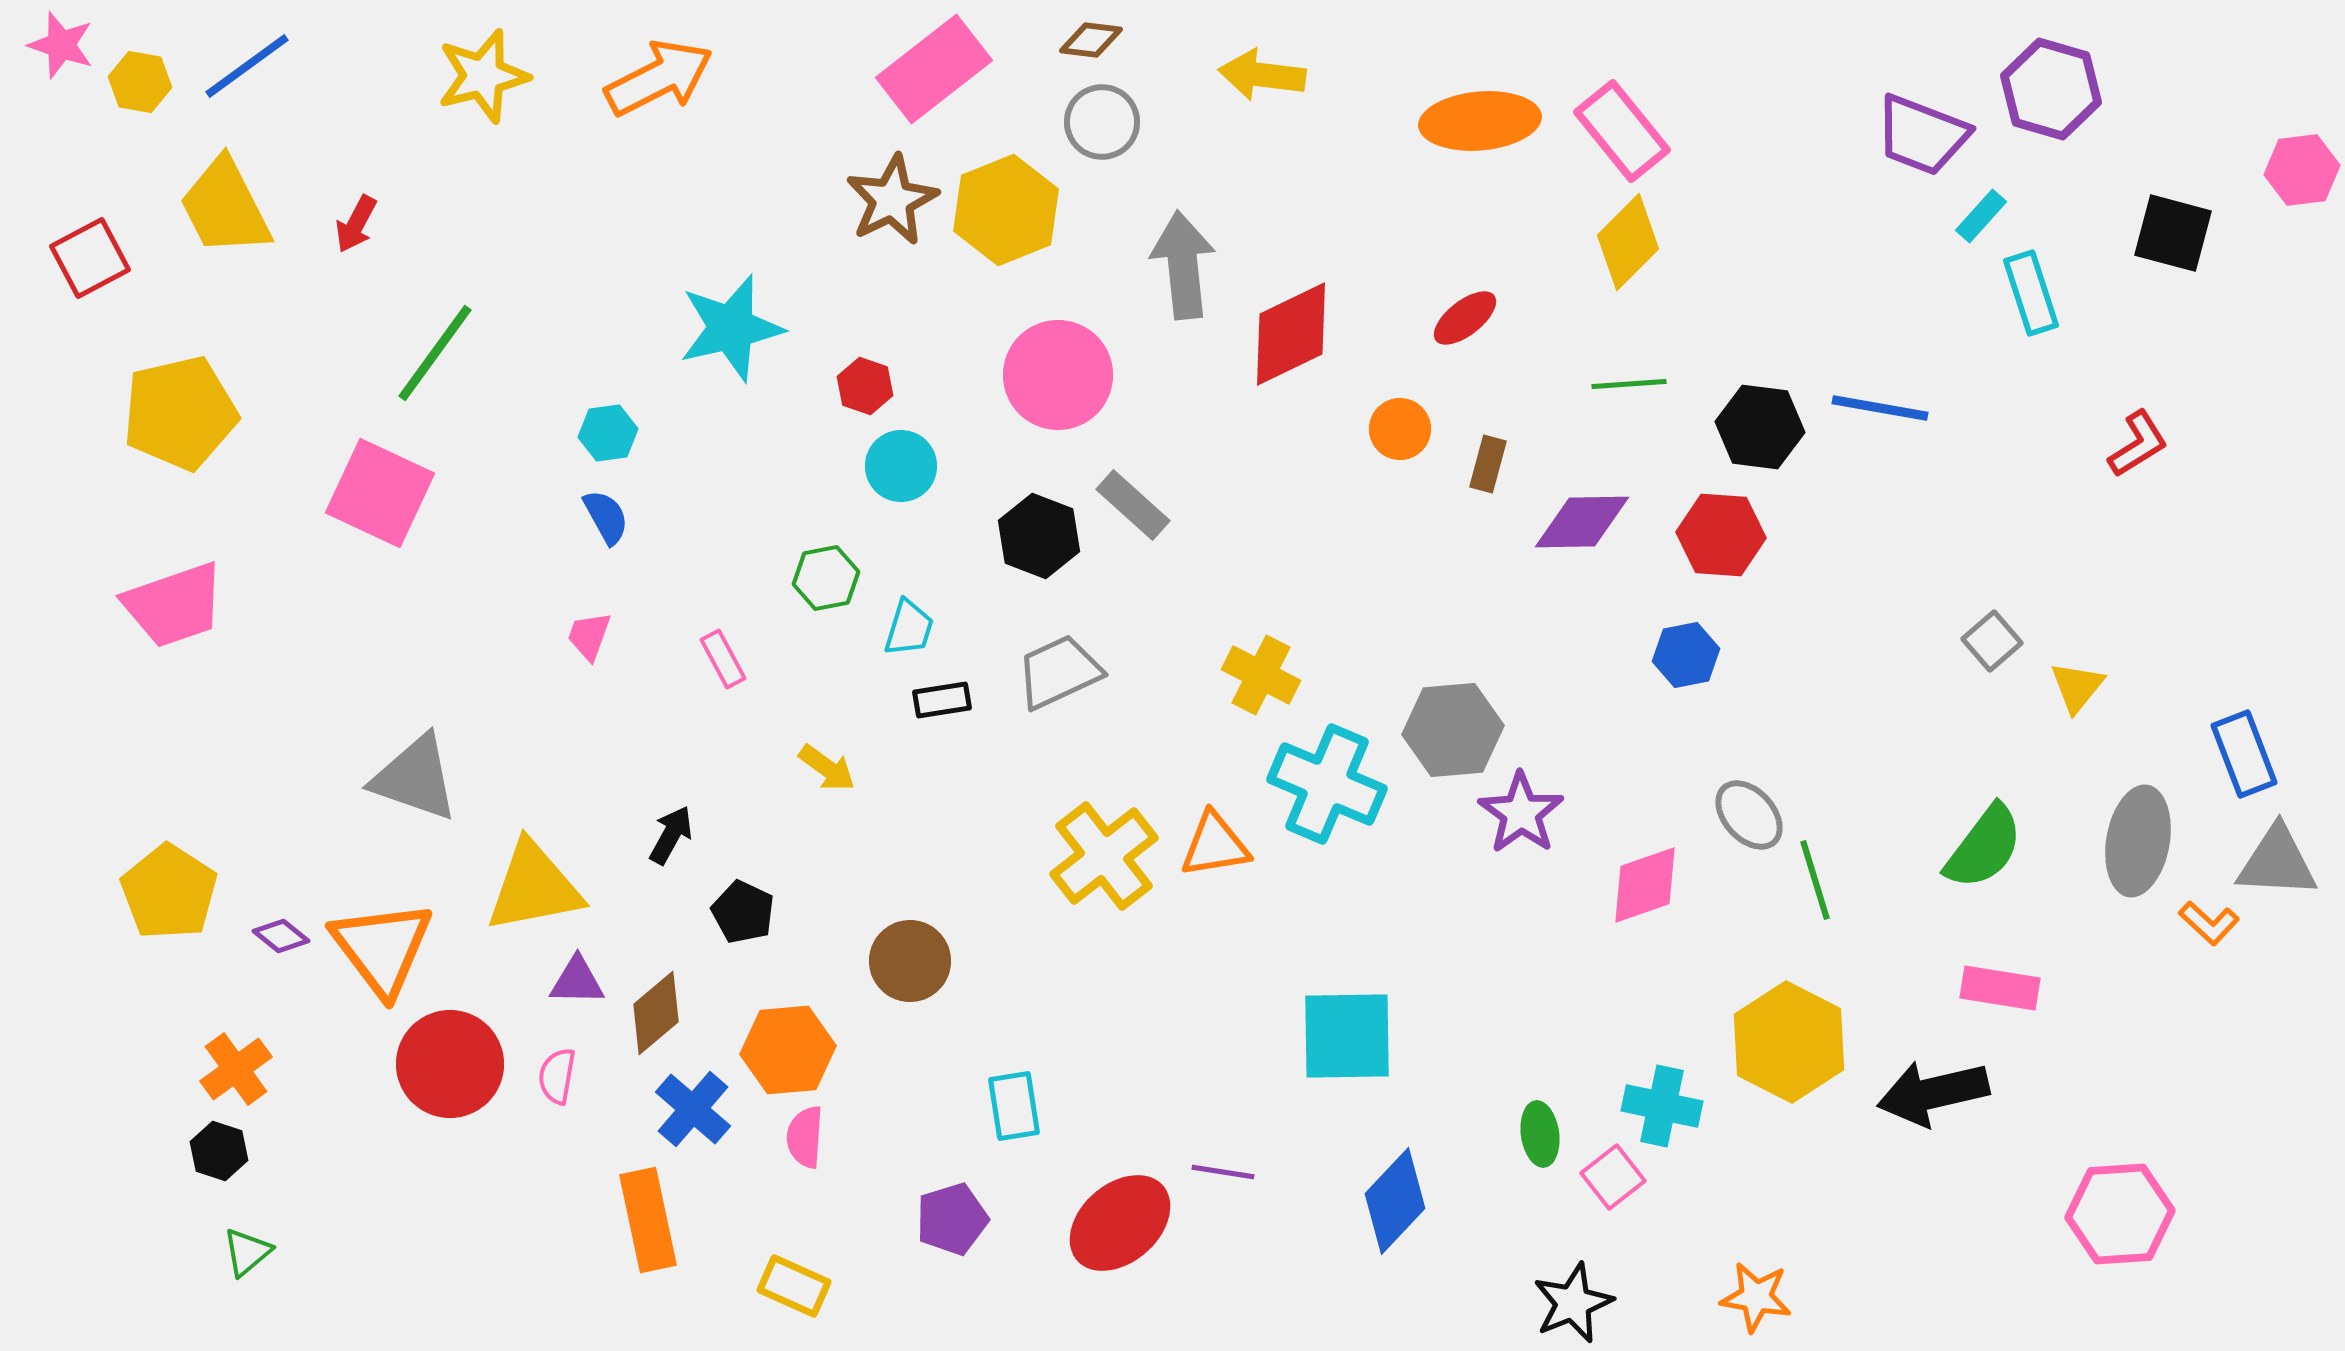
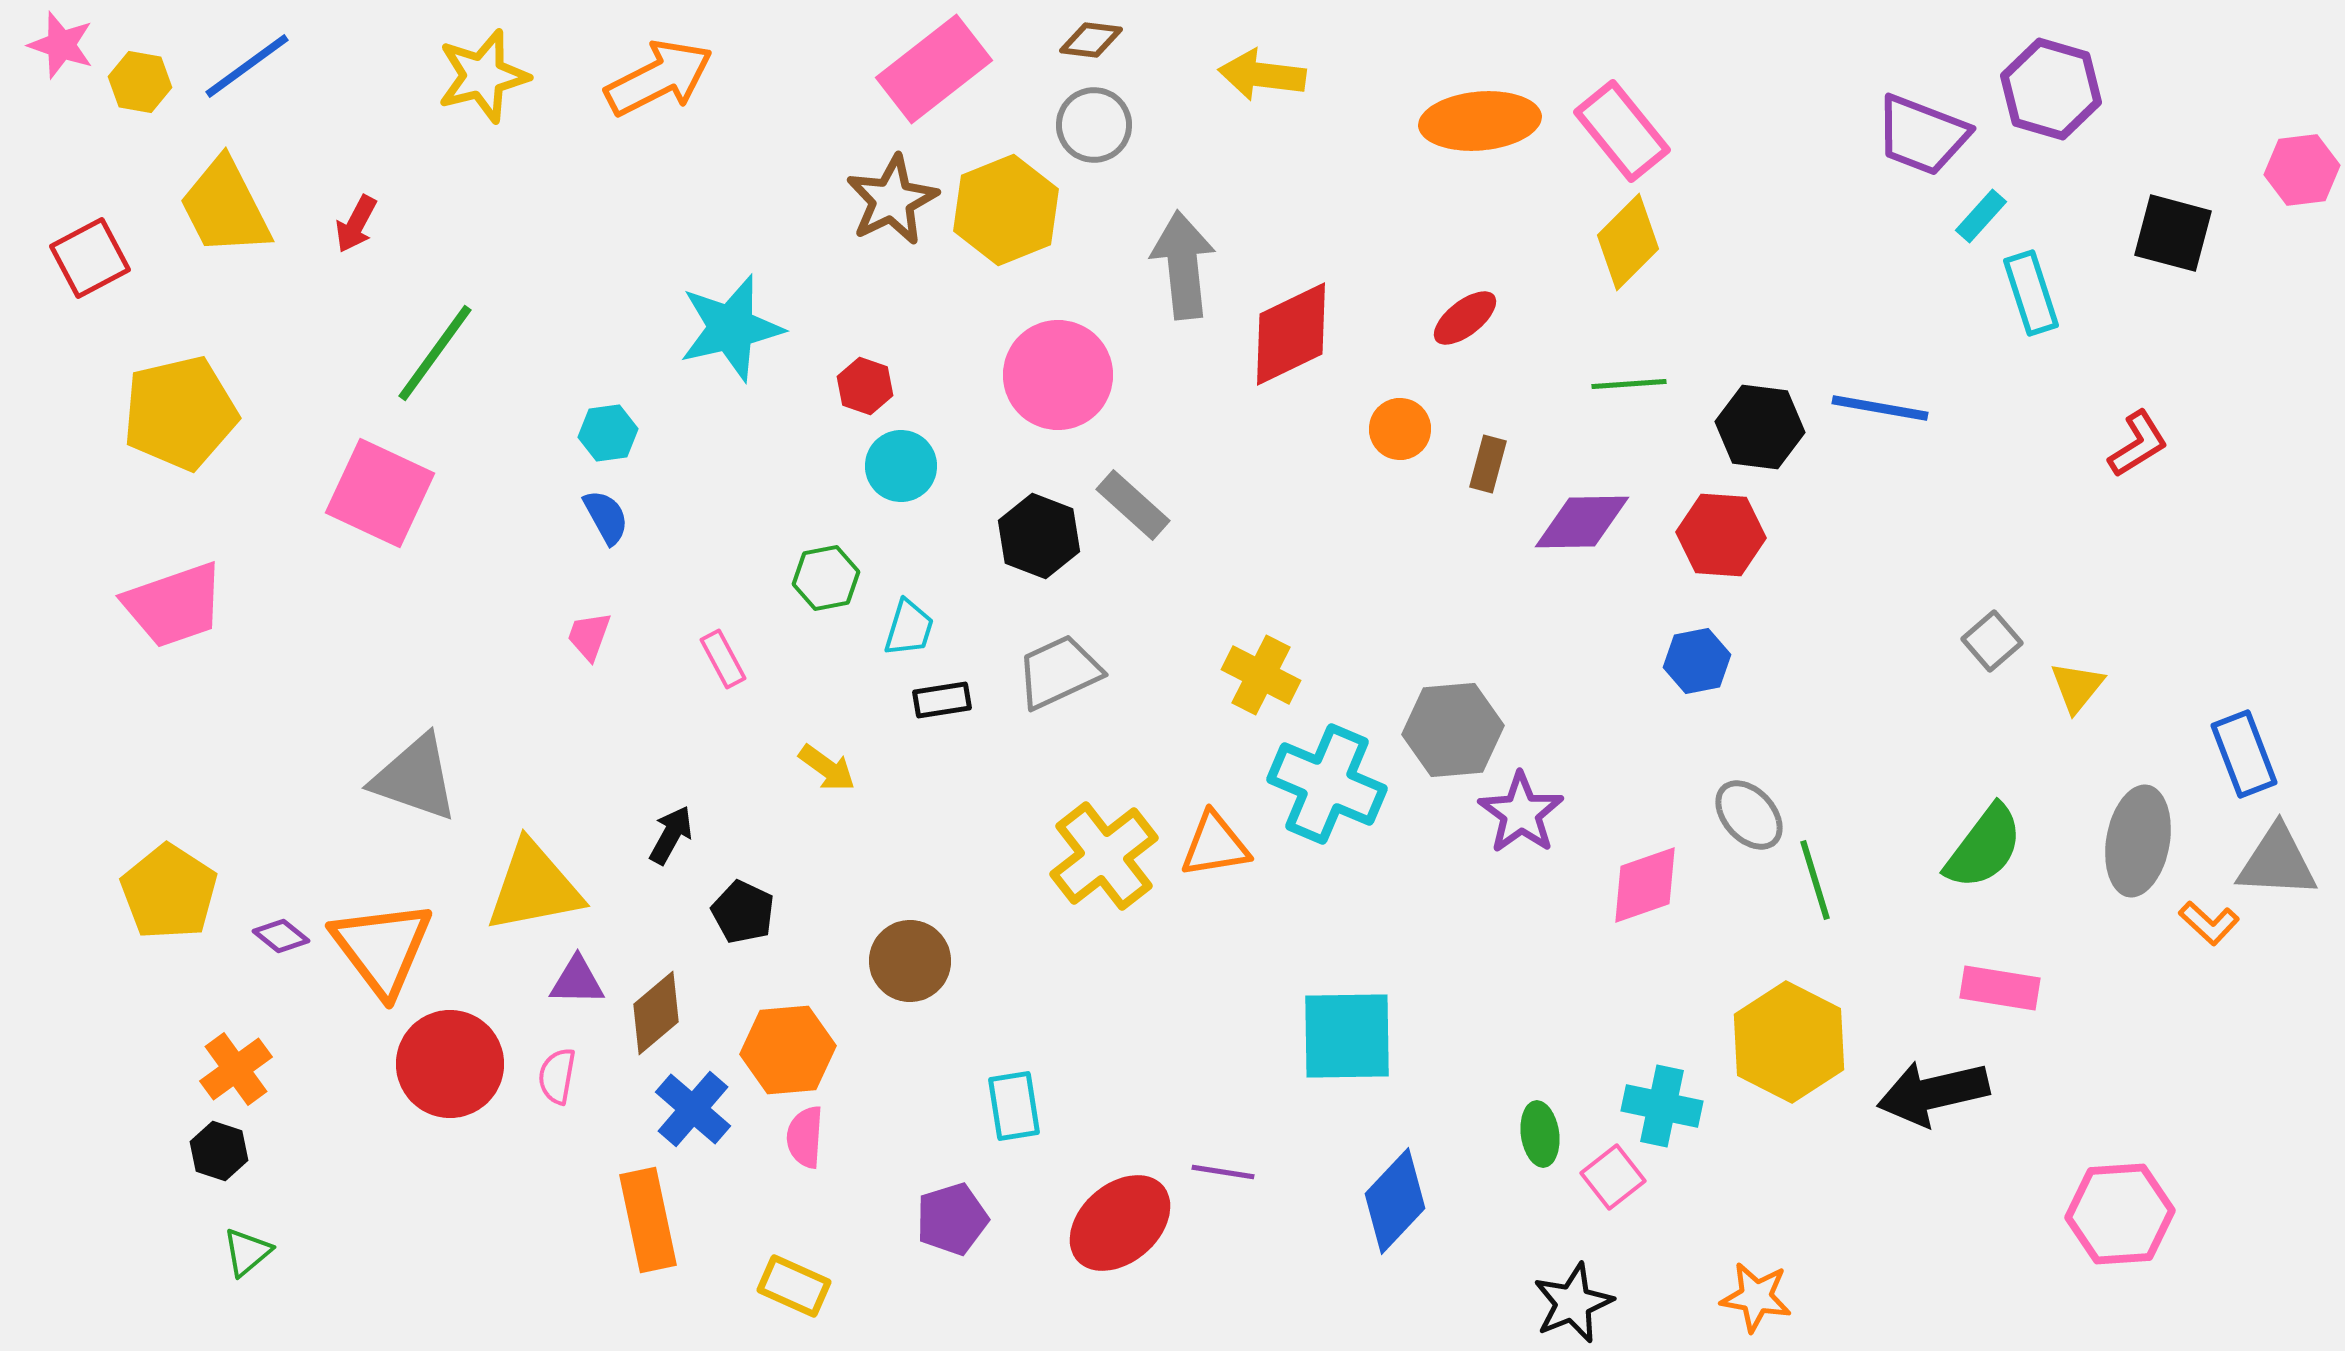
gray circle at (1102, 122): moved 8 px left, 3 px down
blue hexagon at (1686, 655): moved 11 px right, 6 px down
